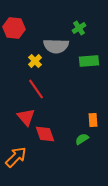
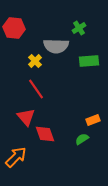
orange rectangle: rotated 72 degrees clockwise
